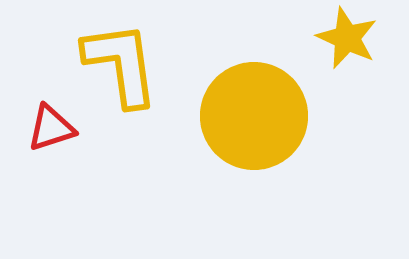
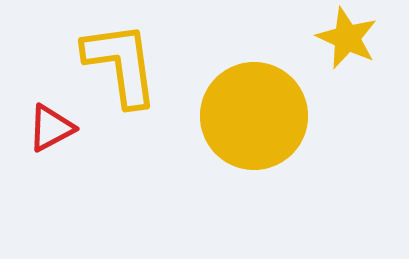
red triangle: rotated 10 degrees counterclockwise
